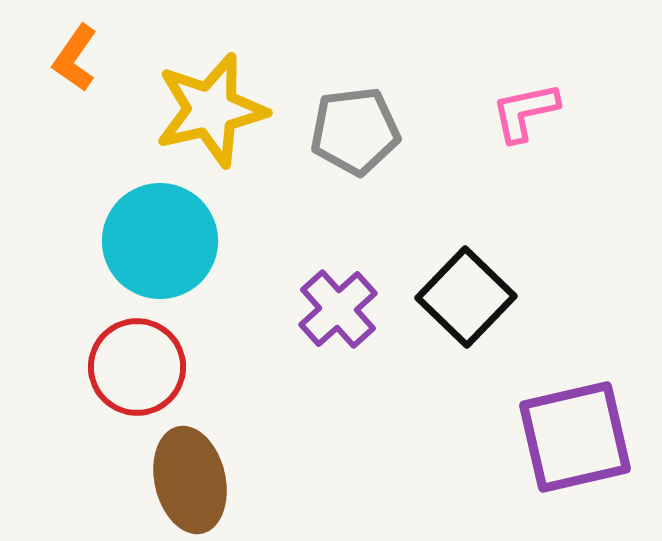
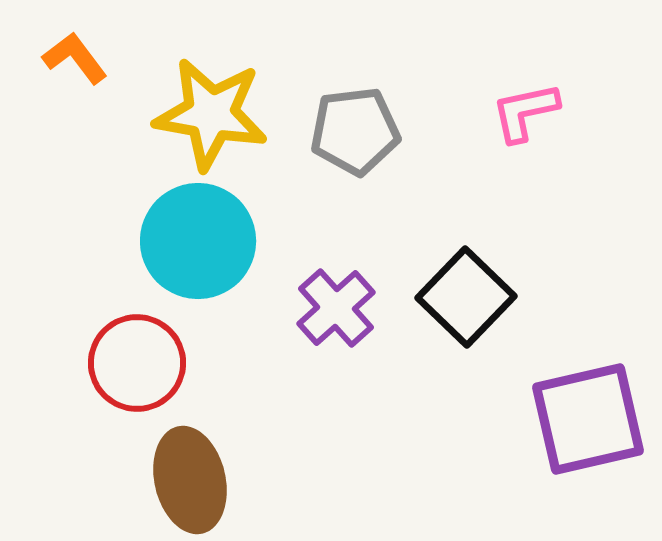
orange L-shape: rotated 108 degrees clockwise
yellow star: moved 4 px down; rotated 23 degrees clockwise
cyan circle: moved 38 px right
purple cross: moved 2 px left, 1 px up
red circle: moved 4 px up
purple square: moved 13 px right, 18 px up
